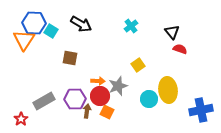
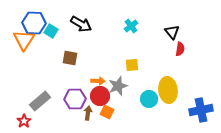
red semicircle: rotated 80 degrees clockwise
yellow square: moved 6 px left; rotated 32 degrees clockwise
gray rectangle: moved 4 px left; rotated 10 degrees counterclockwise
brown arrow: moved 1 px right, 2 px down
red star: moved 3 px right, 2 px down
